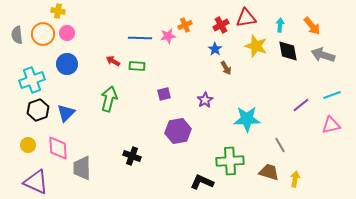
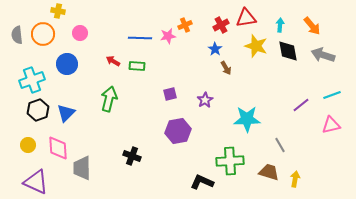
pink circle: moved 13 px right
purple square: moved 6 px right
